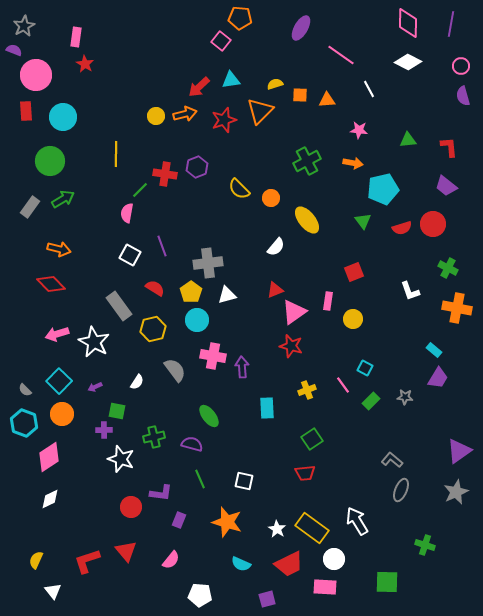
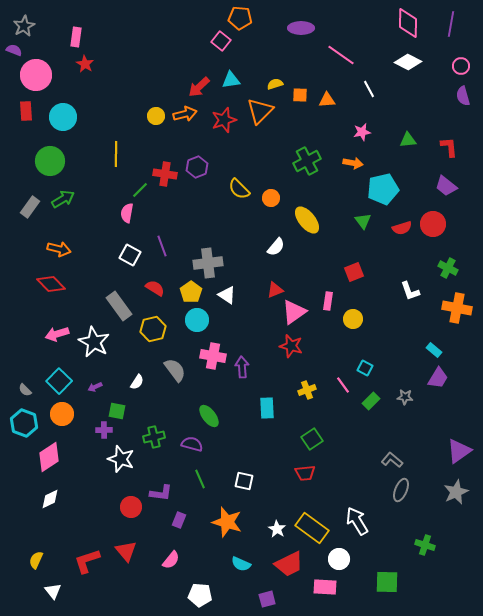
purple ellipse at (301, 28): rotated 60 degrees clockwise
pink star at (359, 130): moved 3 px right, 2 px down; rotated 18 degrees counterclockwise
white triangle at (227, 295): rotated 48 degrees clockwise
white circle at (334, 559): moved 5 px right
